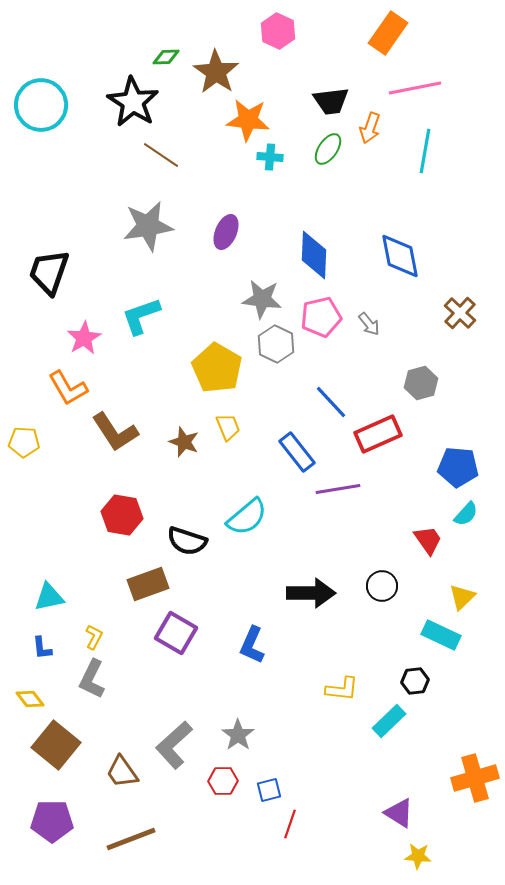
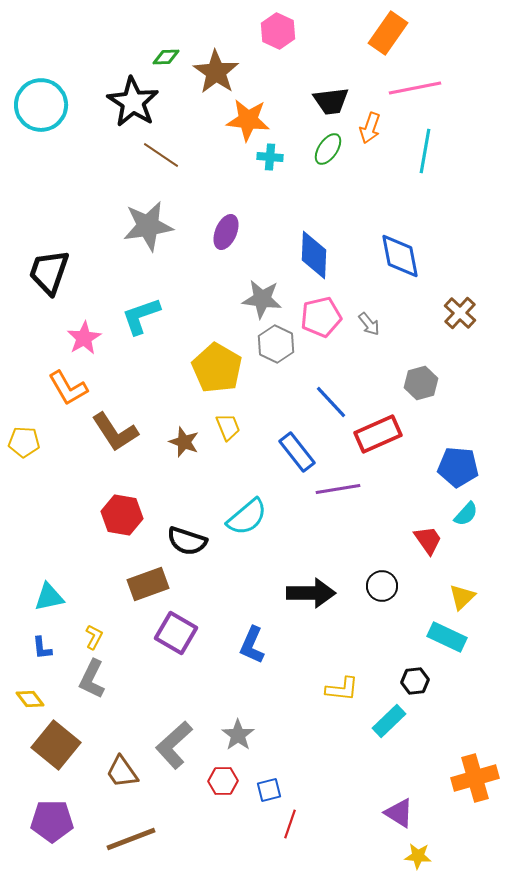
cyan rectangle at (441, 635): moved 6 px right, 2 px down
